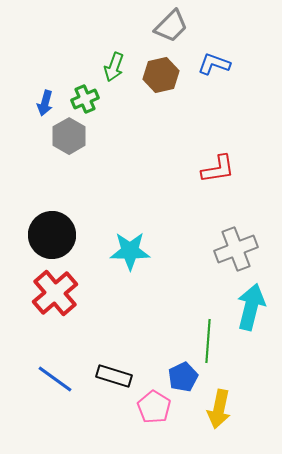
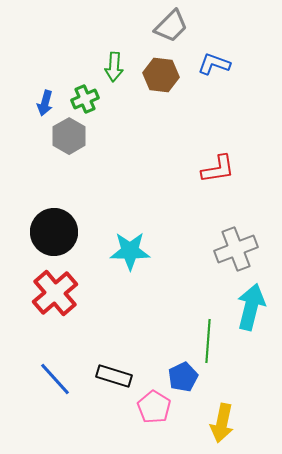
green arrow: rotated 16 degrees counterclockwise
brown hexagon: rotated 20 degrees clockwise
black circle: moved 2 px right, 3 px up
blue line: rotated 12 degrees clockwise
yellow arrow: moved 3 px right, 14 px down
